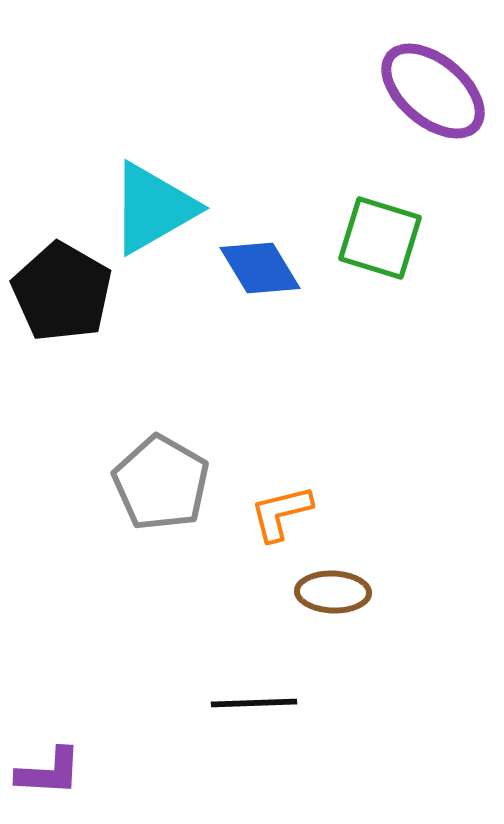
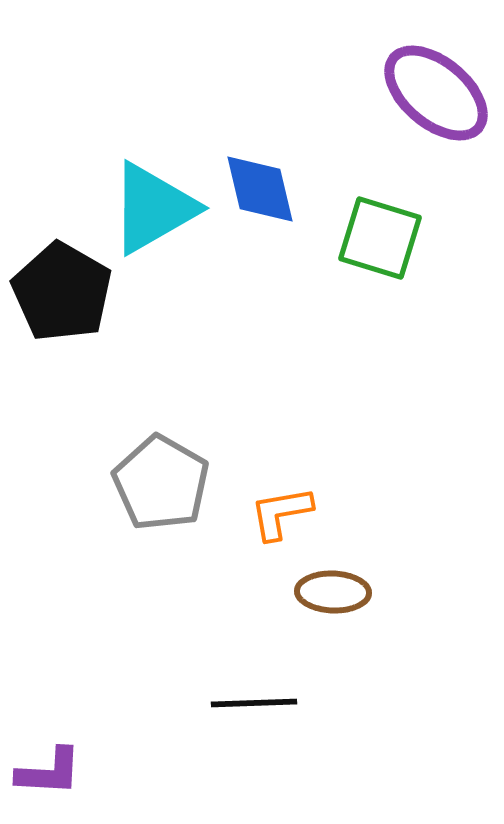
purple ellipse: moved 3 px right, 2 px down
blue diamond: moved 79 px up; rotated 18 degrees clockwise
orange L-shape: rotated 4 degrees clockwise
